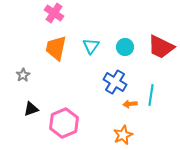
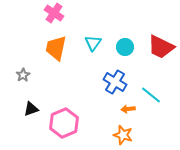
cyan triangle: moved 2 px right, 3 px up
cyan line: rotated 60 degrees counterclockwise
orange arrow: moved 2 px left, 5 px down
orange star: rotated 30 degrees counterclockwise
